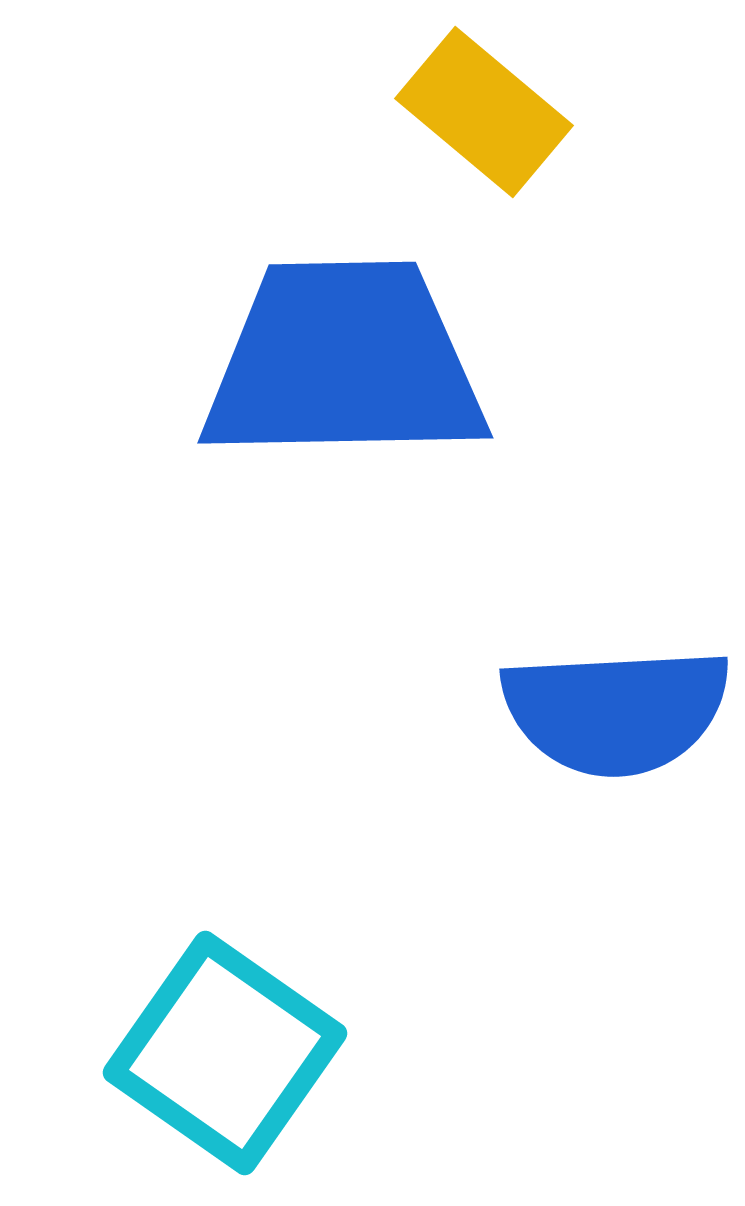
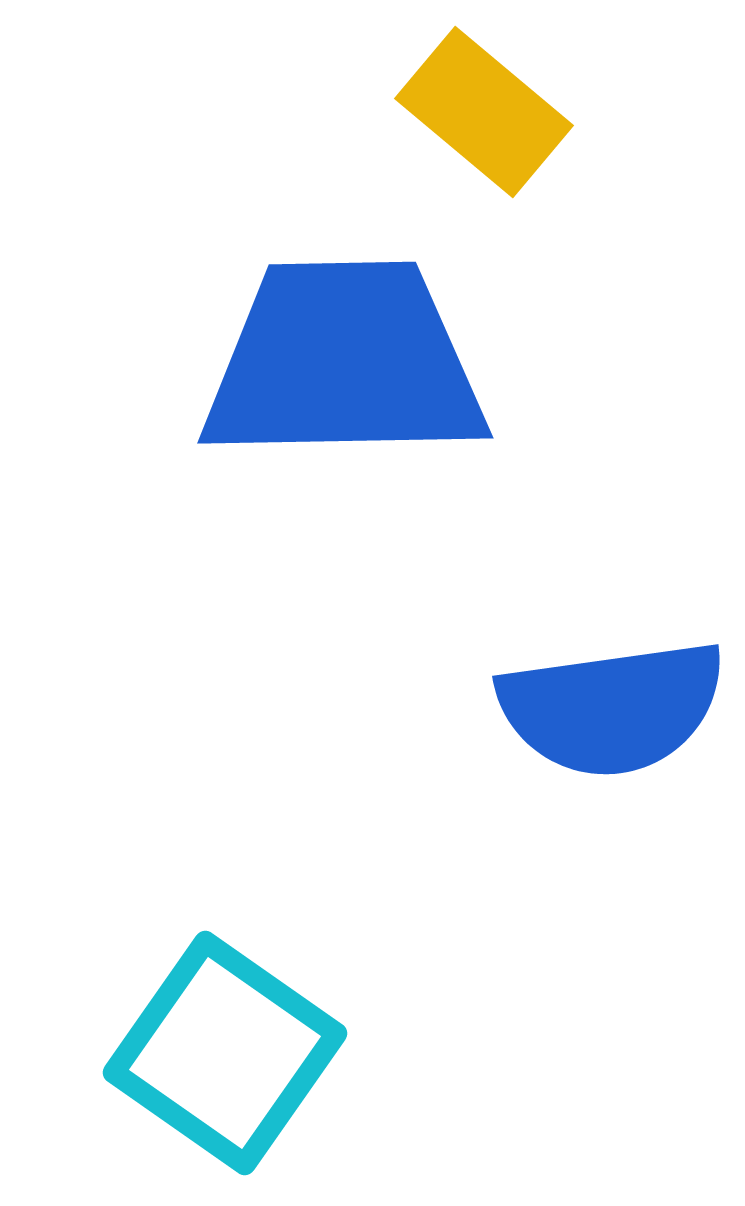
blue semicircle: moved 4 px left, 3 px up; rotated 5 degrees counterclockwise
